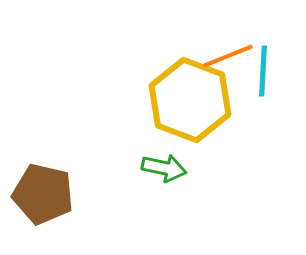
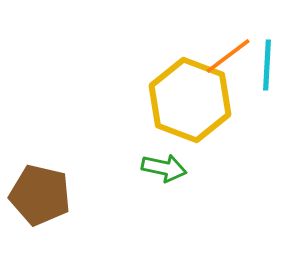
orange line: rotated 15 degrees counterclockwise
cyan line: moved 4 px right, 6 px up
brown pentagon: moved 3 px left, 1 px down
